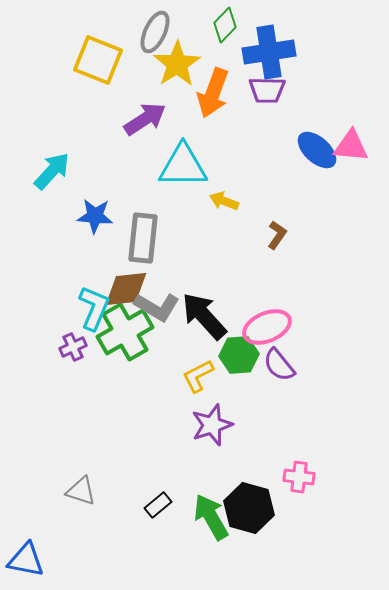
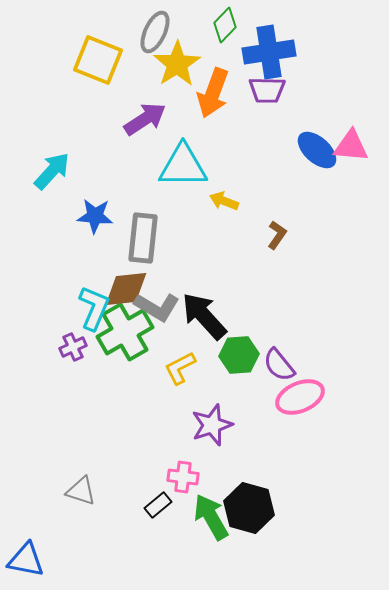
pink ellipse: moved 33 px right, 70 px down
yellow L-shape: moved 18 px left, 8 px up
pink cross: moved 116 px left
